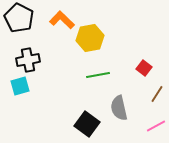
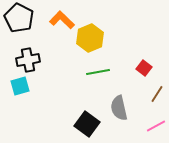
yellow hexagon: rotated 12 degrees counterclockwise
green line: moved 3 px up
